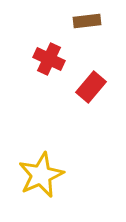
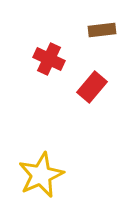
brown rectangle: moved 15 px right, 9 px down
red rectangle: moved 1 px right
